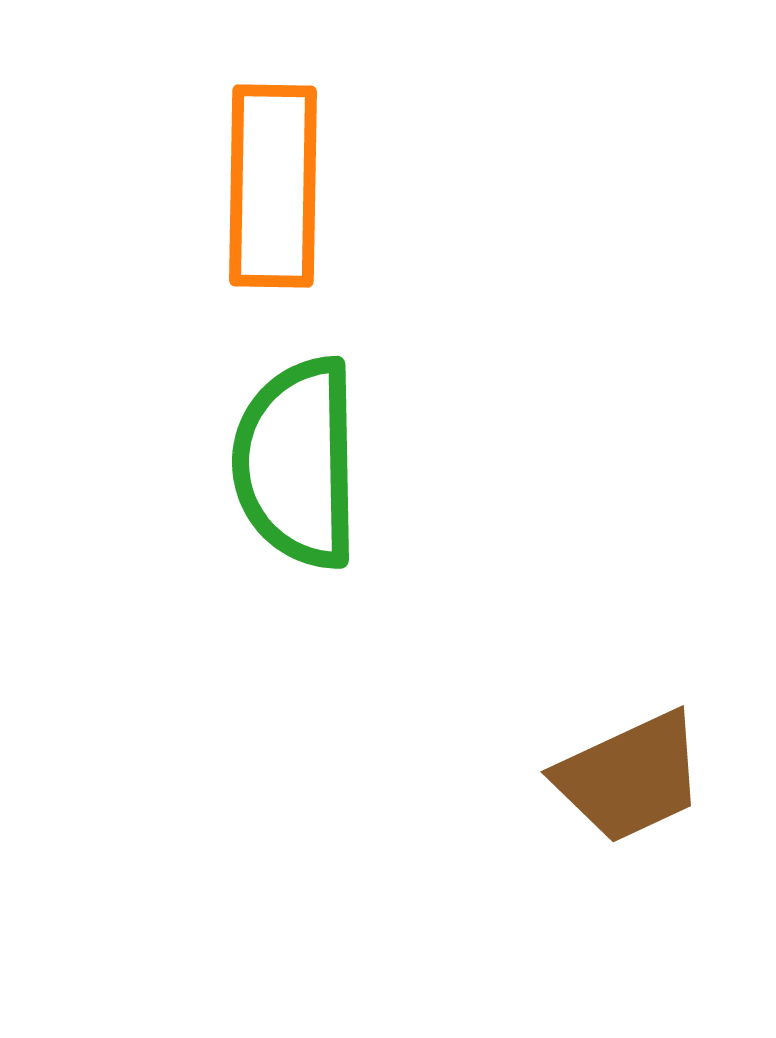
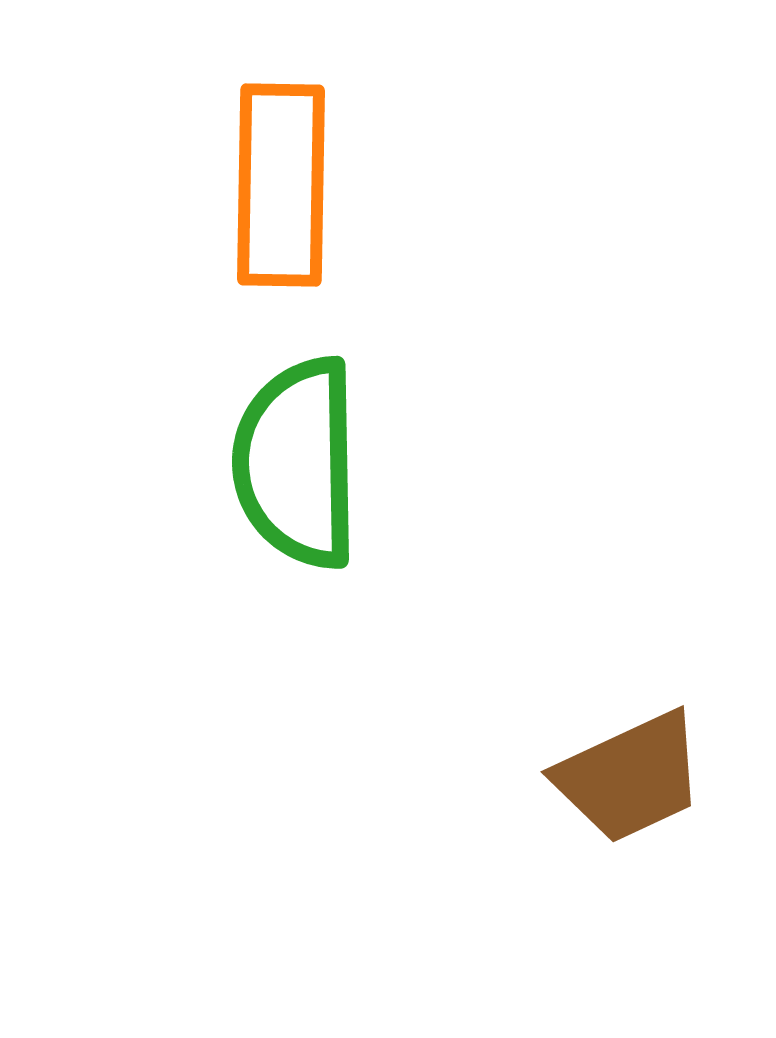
orange rectangle: moved 8 px right, 1 px up
